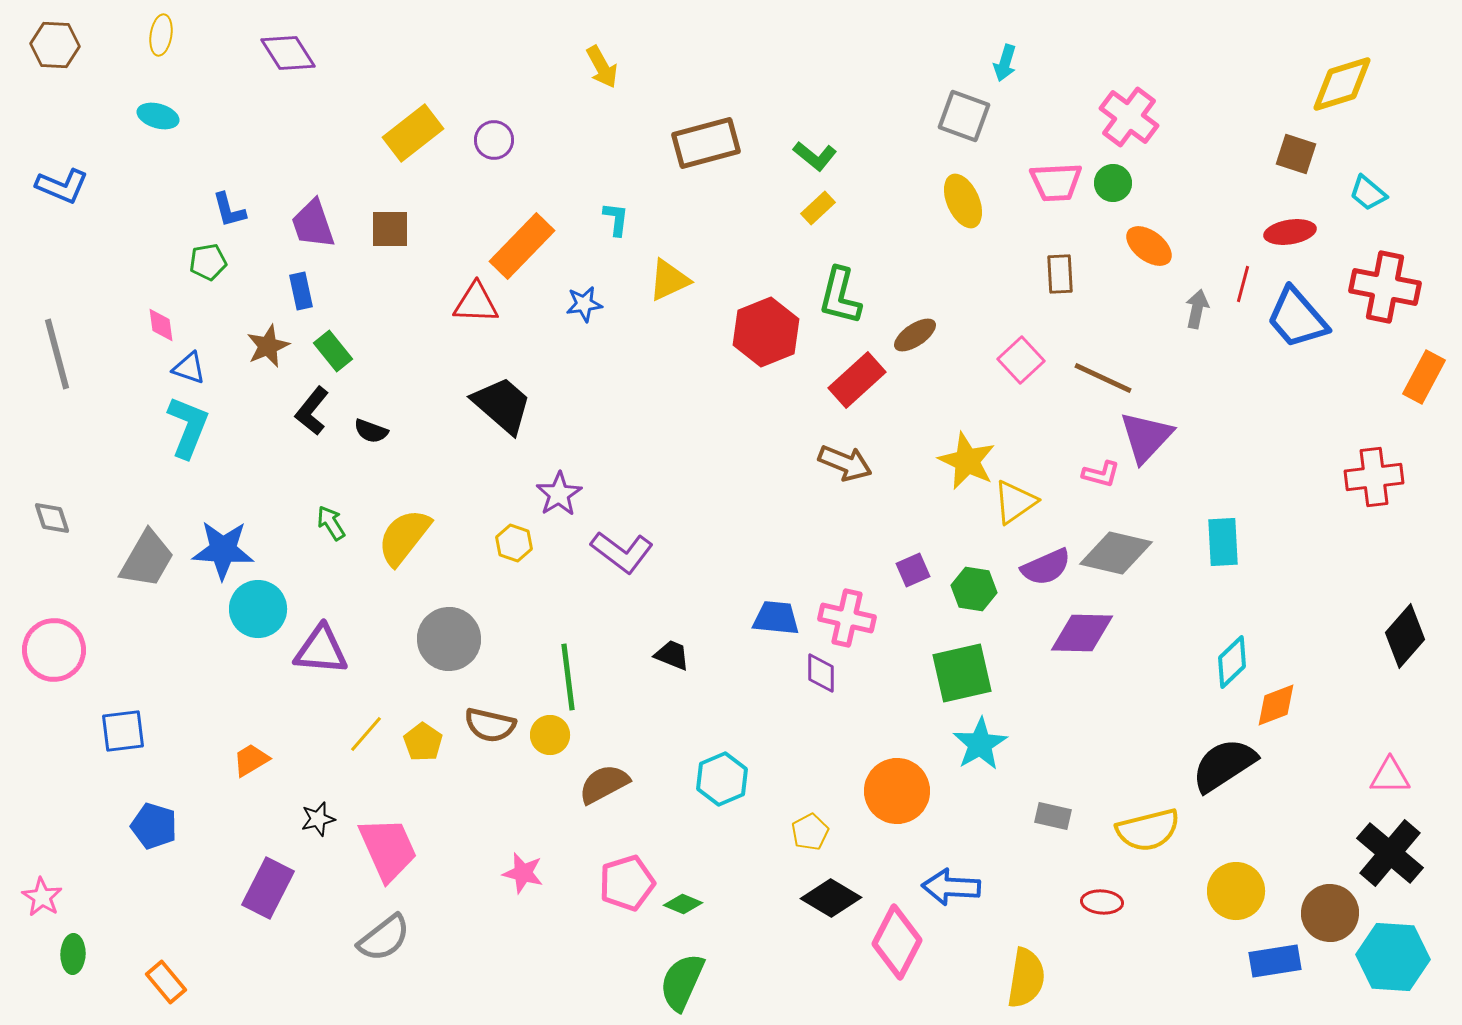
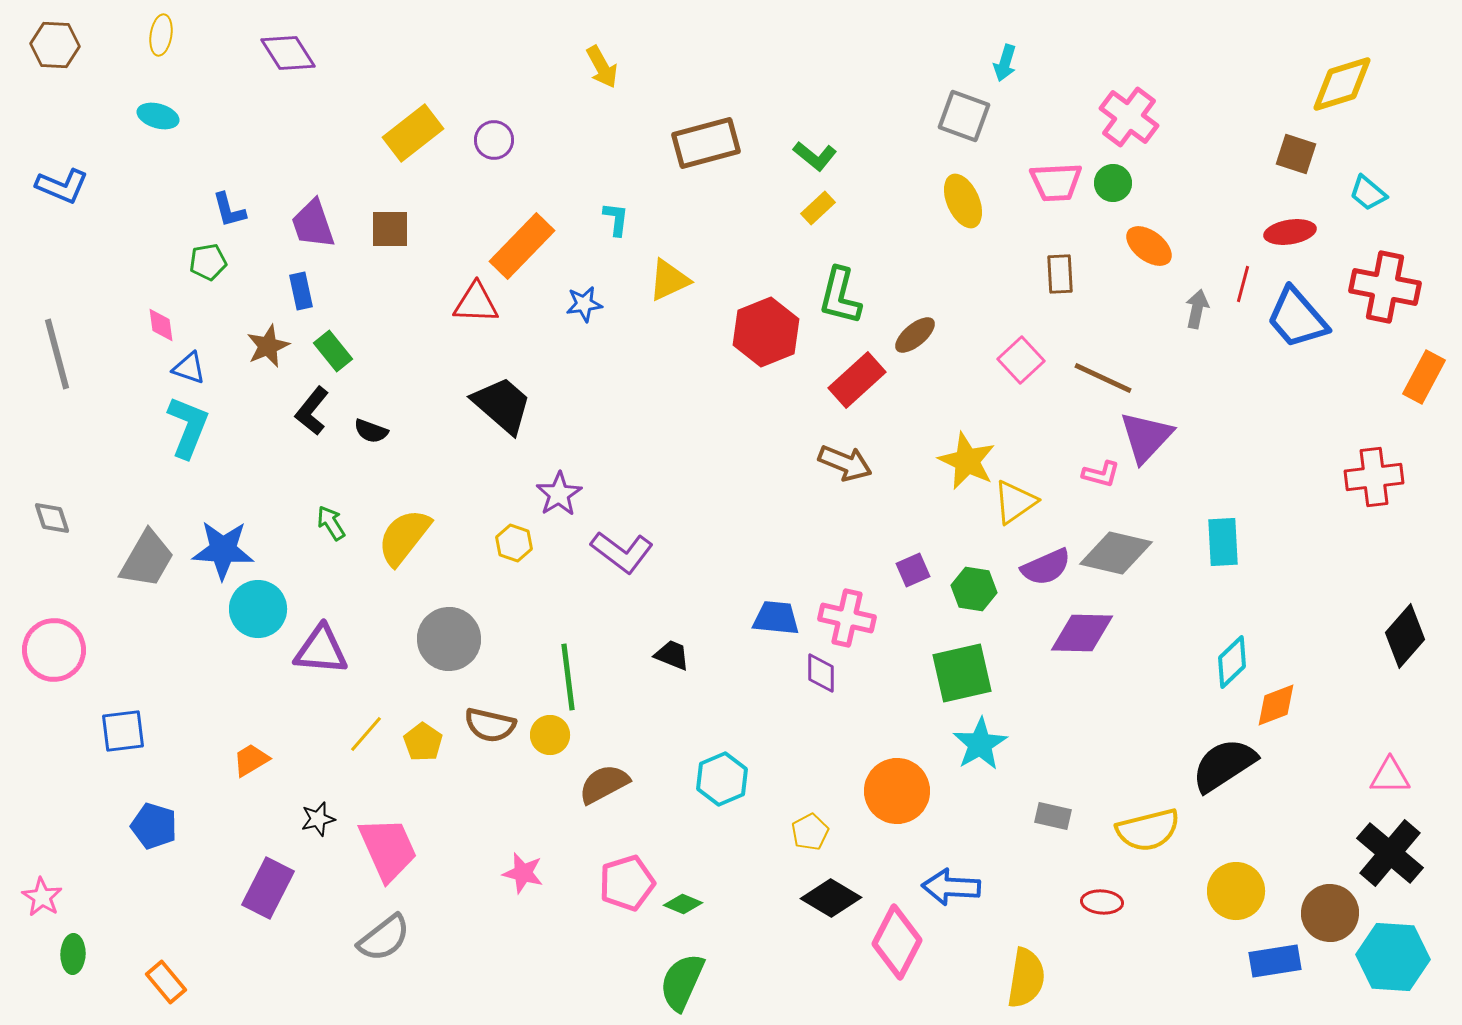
brown ellipse at (915, 335): rotated 6 degrees counterclockwise
